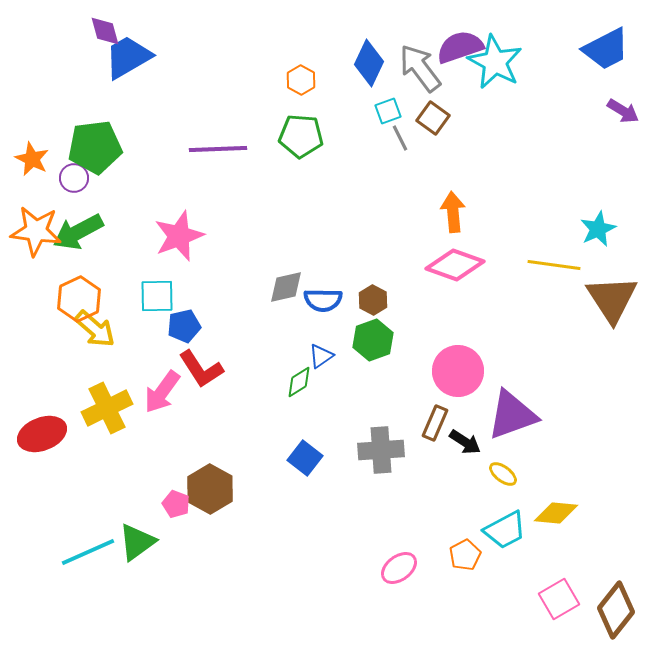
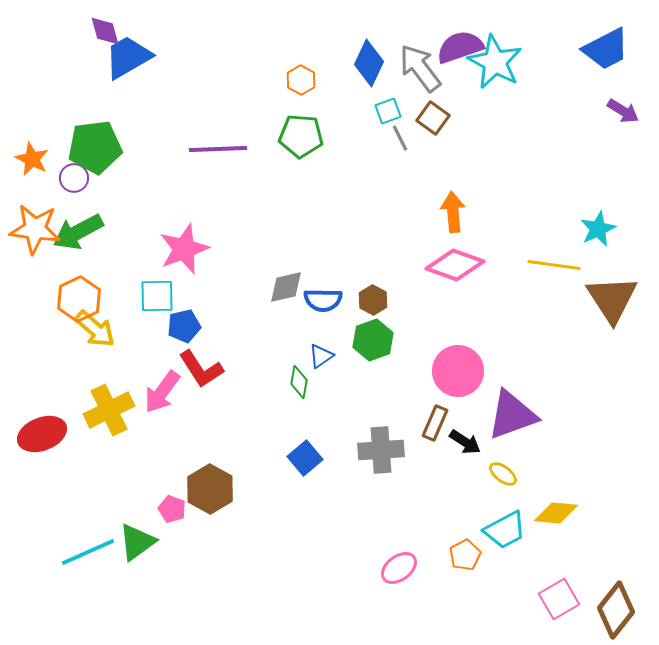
orange star at (36, 231): moved 1 px left, 2 px up
pink star at (179, 236): moved 5 px right, 13 px down
green diamond at (299, 382): rotated 48 degrees counterclockwise
yellow cross at (107, 408): moved 2 px right, 2 px down
blue square at (305, 458): rotated 12 degrees clockwise
pink pentagon at (176, 504): moved 4 px left, 5 px down
